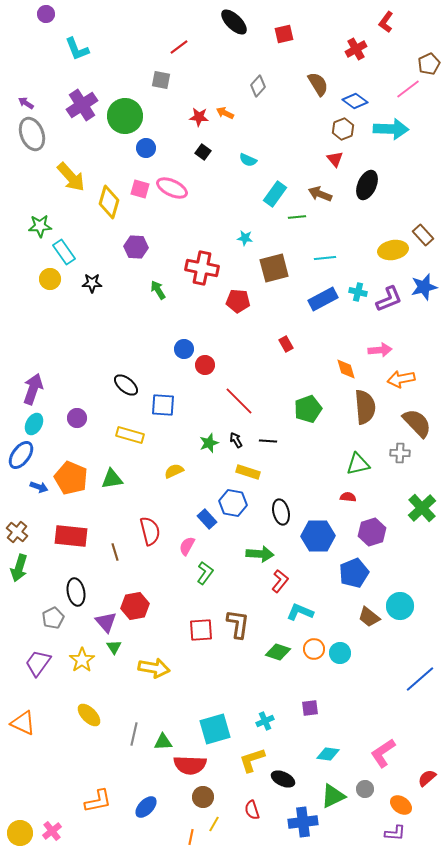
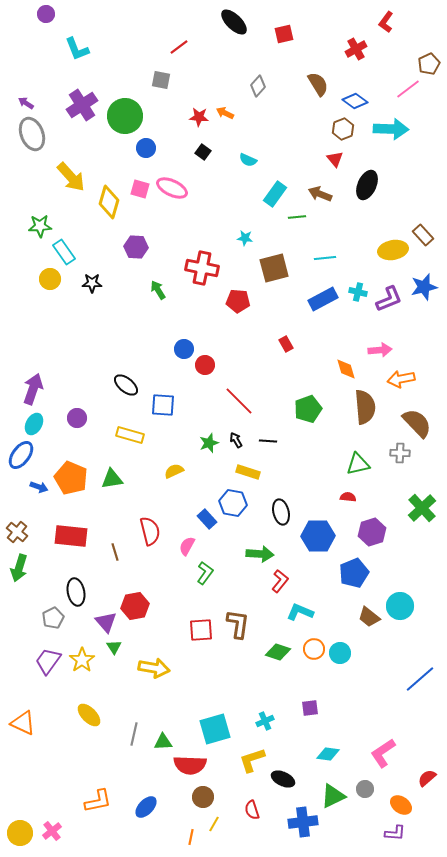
purple trapezoid at (38, 663): moved 10 px right, 2 px up
